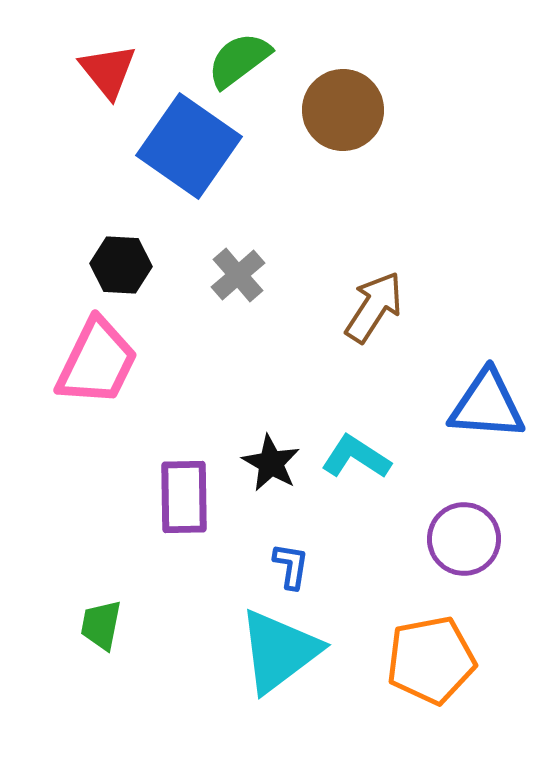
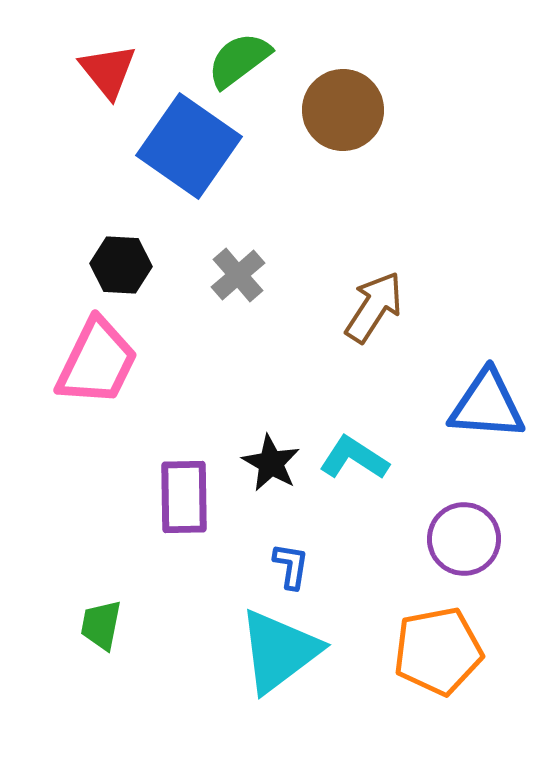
cyan L-shape: moved 2 px left, 1 px down
orange pentagon: moved 7 px right, 9 px up
